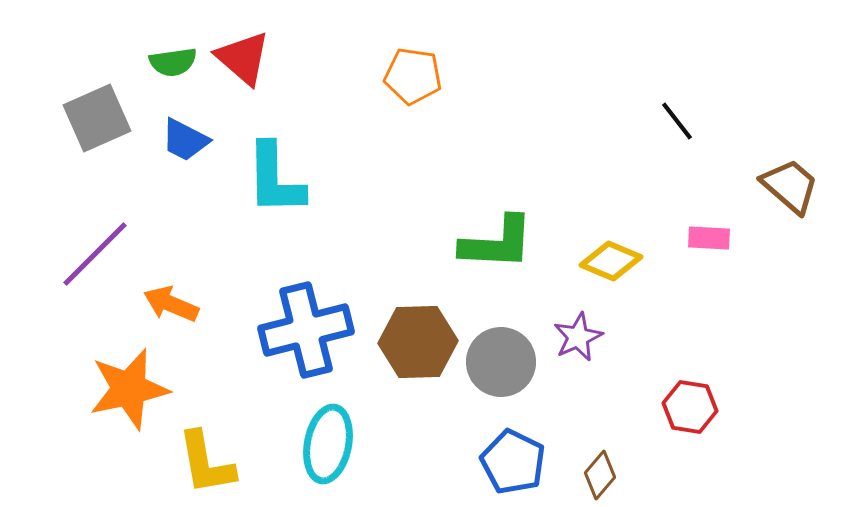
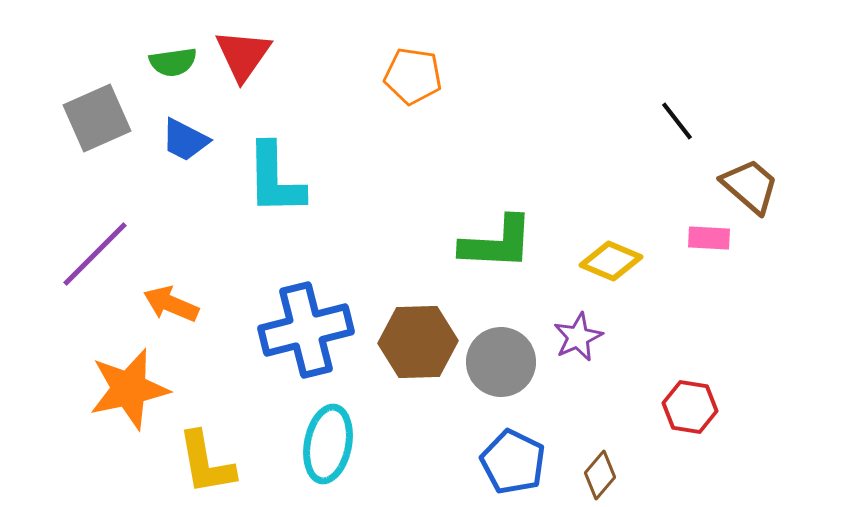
red triangle: moved 3 px up; rotated 24 degrees clockwise
brown trapezoid: moved 40 px left
